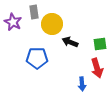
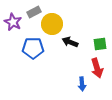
gray rectangle: rotated 72 degrees clockwise
blue pentagon: moved 4 px left, 10 px up
